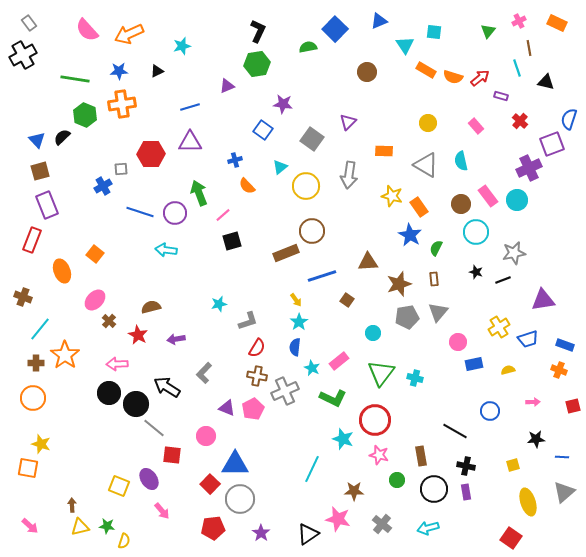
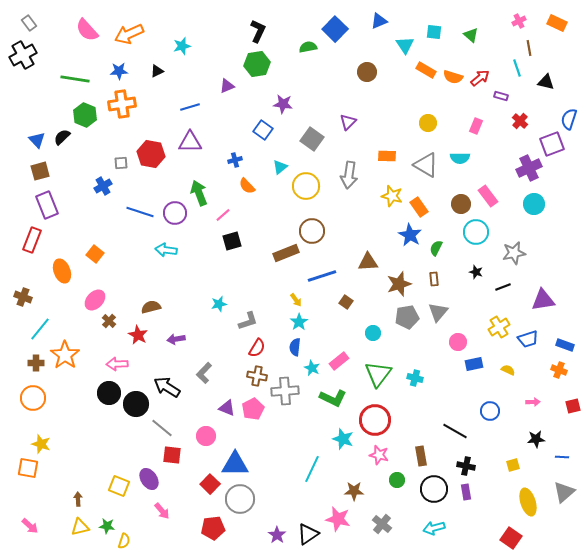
green triangle at (488, 31): moved 17 px left, 4 px down; rotated 28 degrees counterclockwise
pink rectangle at (476, 126): rotated 63 degrees clockwise
orange rectangle at (384, 151): moved 3 px right, 5 px down
red hexagon at (151, 154): rotated 12 degrees clockwise
cyan semicircle at (461, 161): moved 1 px left, 3 px up; rotated 78 degrees counterclockwise
gray square at (121, 169): moved 6 px up
cyan circle at (517, 200): moved 17 px right, 4 px down
black line at (503, 280): moved 7 px down
brown square at (347, 300): moved 1 px left, 2 px down
yellow semicircle at (508, 370): rotated 40 degrees clockwise
green triangle at (381, 373): moved 3 px left, 1 px down
gray cross at (285, 391): rotated 20 degrees clockwise
gray line at (154, 428): moved 8 px right
brown arrow at (72, 505): moved 6 px right, 6 px up
cyan arrow at (428, 528): moved 6 px right
purple star at (261, 533): moved 16 px right, 2 px down
